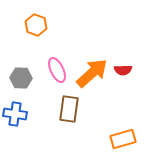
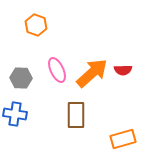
brown rectangle: moved 7 px right, 6 px down; rotated 8 degrees counterclockwise
